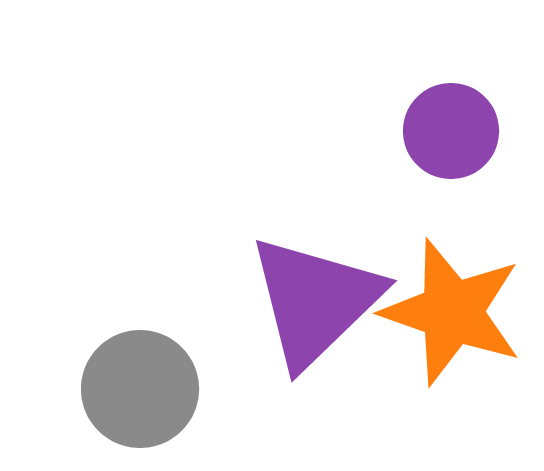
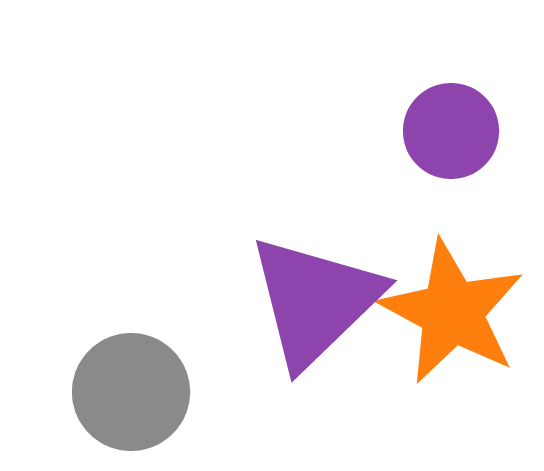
orange star: rotated 9 degrees clockwise
gray circle: moved 9 px left, 3 px down
